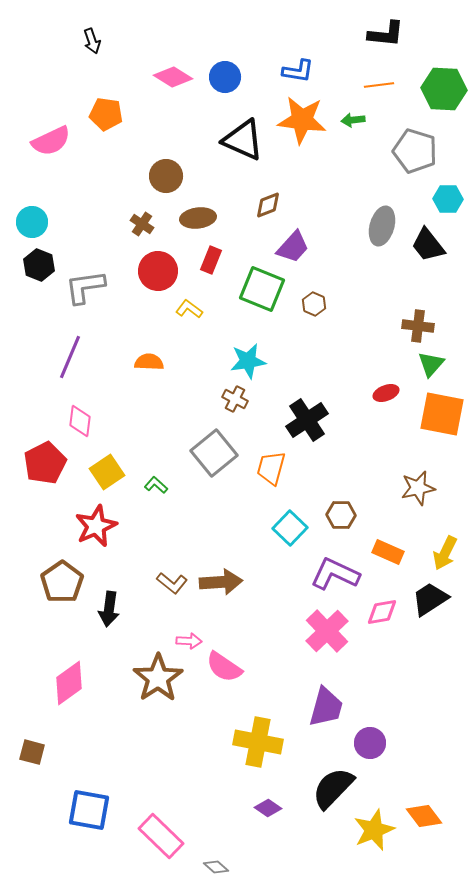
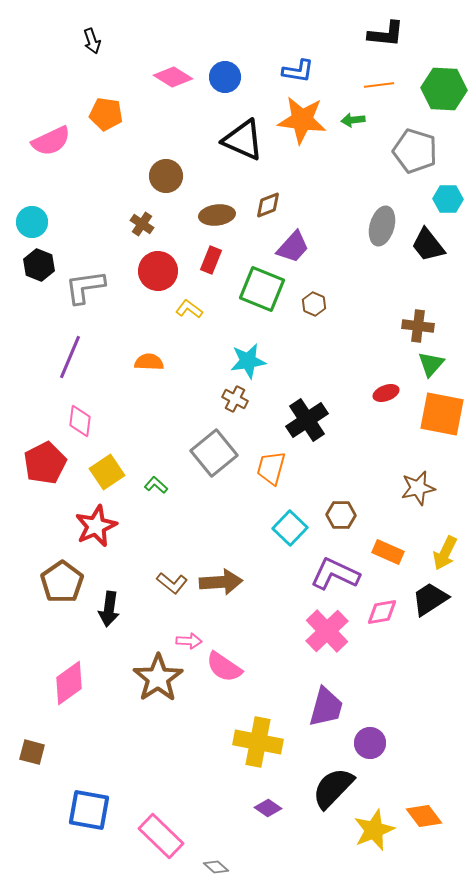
brown ellipse at (198, 218): moved 19 px right, 3 px up
